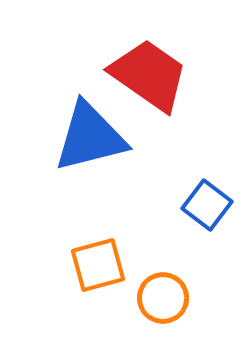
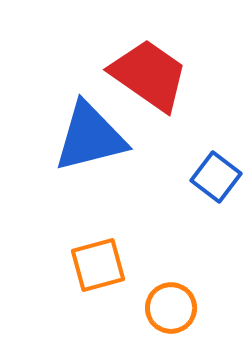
blue square: moved 9 px right, 28 px up
orange circle: moved 8 px right, 10 px down
